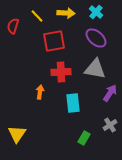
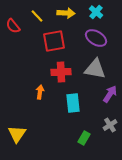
red semicircle: rotated 56 degrees counterclockwise
purple ellipse: rotated 10 degrees counterclockwise
purple arrow: moved 1 px down
